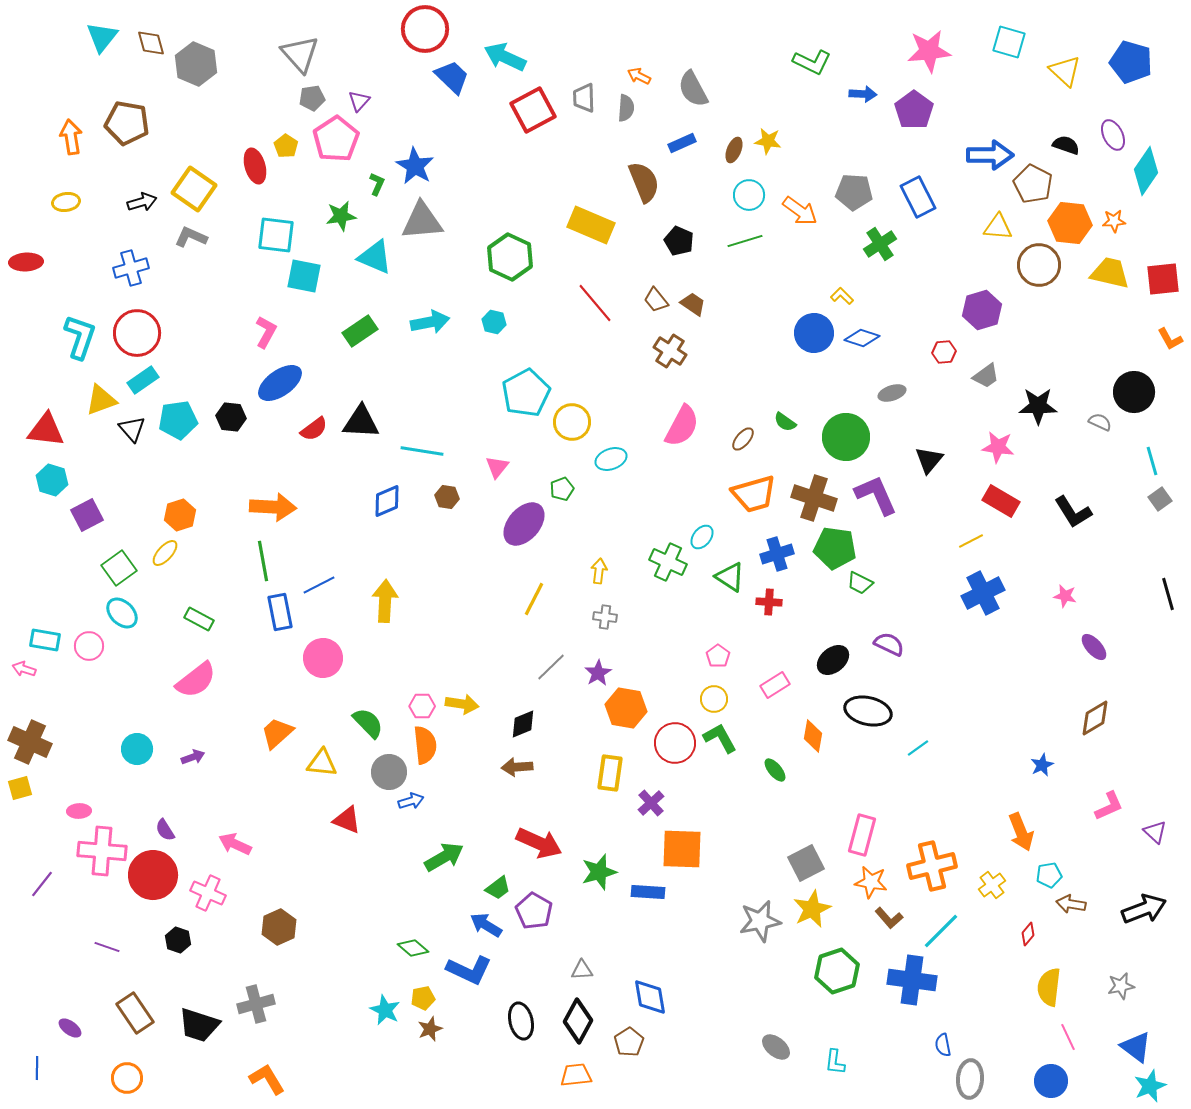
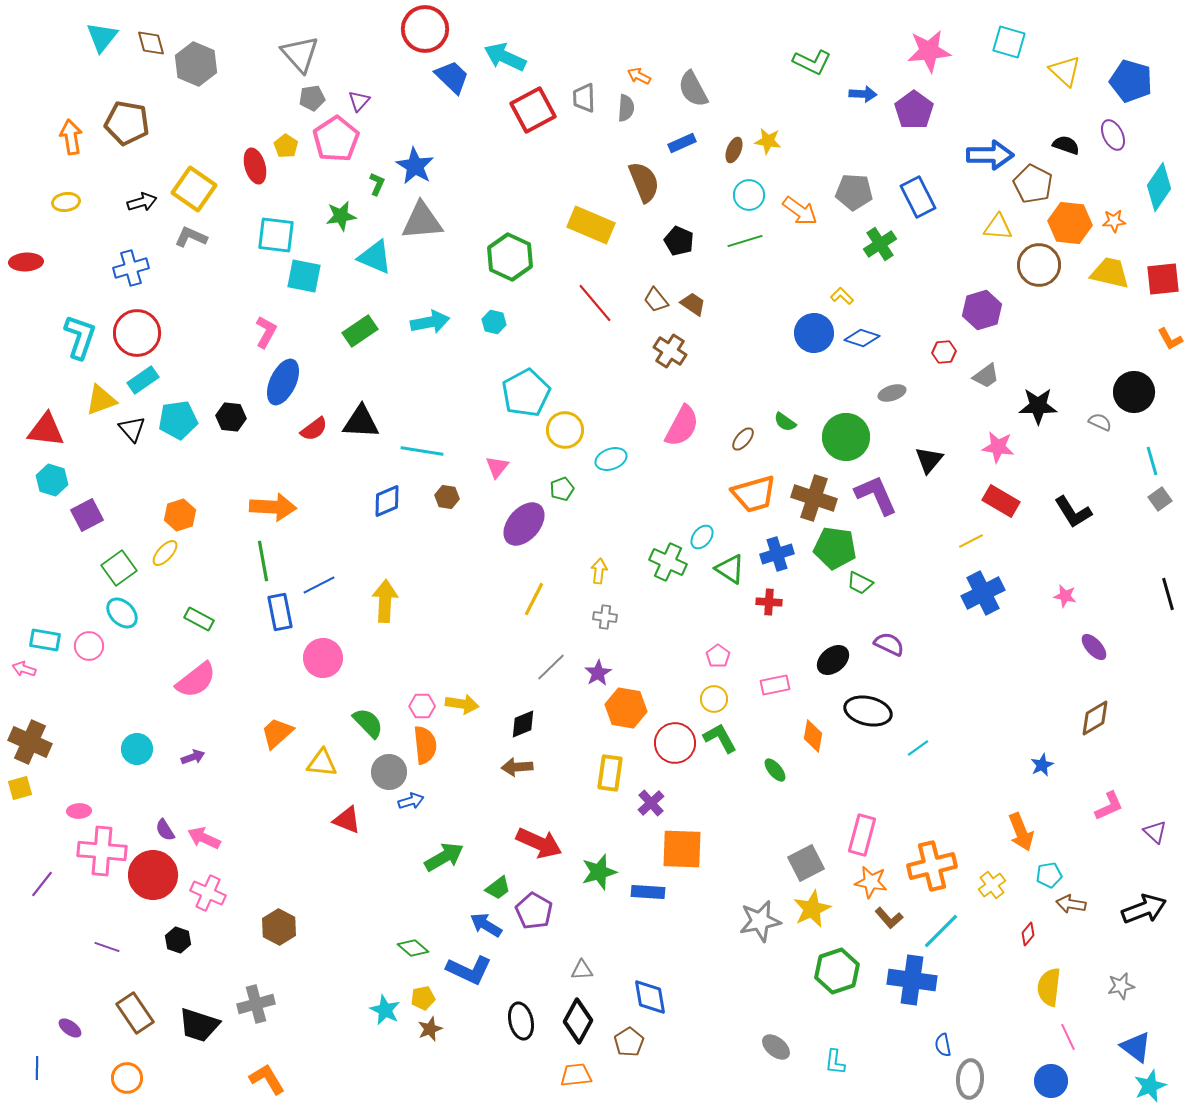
blue pentagon at (1131, 62): moved 19 px down
cyan diamond at (1146, 171): moved 13 px right, 16 px down
blue ellipse at (280, 383): moved 3 px right, 1 px up; rotated 30 degrees counterclockwise
yellow circle at (572, 422): moved 7 px left, 8 px down
green triangle at (730, 577): moved 8 px up
pink rectangle at (775, 685): rotated 20 degrees clockwise
pink arrow at (235, 844): moved 31 px left, 6 px up
brown hexagon at (279, 927): rotated 8 degrees counterclockwise
